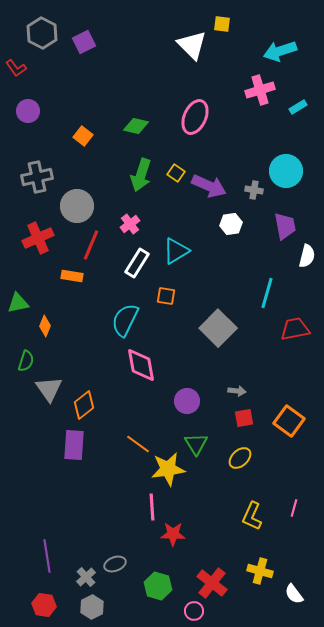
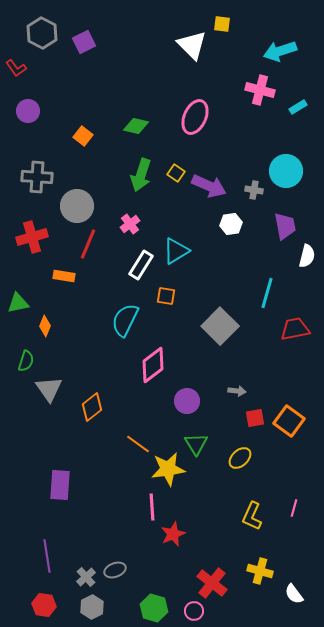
pink cross at (260, 90): rotated 32 degrees clockwise
gray cross at (37, 177): rotated 16 degrees clockwise
red cross at (38, 238): moved 6 px left, 1 px up; rotated 8 degrees clockwise
red line at (91, 245): moved 3 px left, 1 px up
white rectangle at (137, 263): moved 4 px right, 2 px down
orange rectangle at (72, 276): moved 8 px left
gray square at (218, 328): moved 2 px right, 2 px up
pink diamond at (141, 365): moved 12 px right; rotated 63 degrees clockwise
orange diamond at (84, 405): moved 8 px right, 2 px down
red square at (244, 418): moved 11 px right
purple rectangle at (74, 445): moved 14 px left, 40 px down
red star at (173, 534): rotated 25 degrees counterclockwise
gray ellipse at (115, 564): moved 6 px down
green hexagon at (158, 586): moved 4 px left, 22 px down
